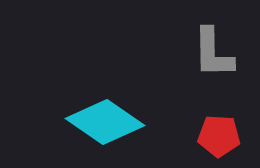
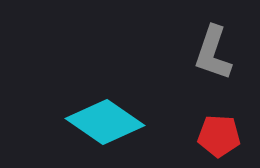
gray L-shape: rotated 20 degrees clockwise
